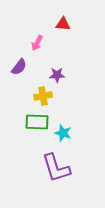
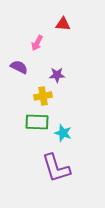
purple semicircle: rotated 102 degrees counterclockwise
